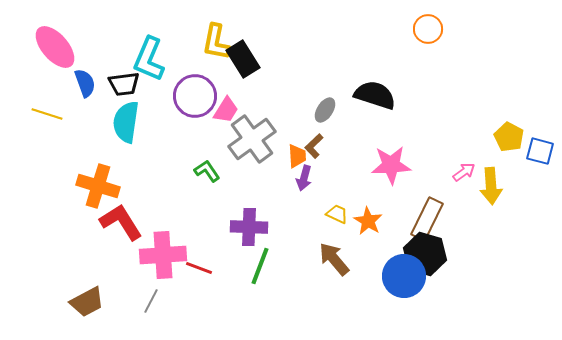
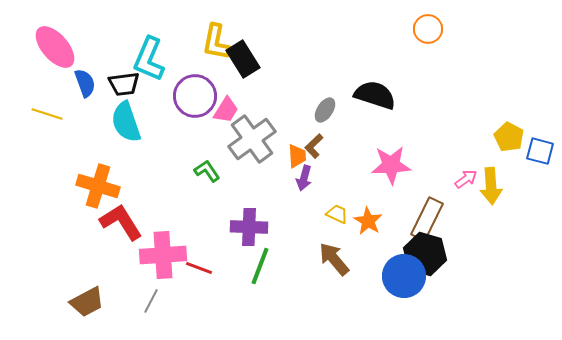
cyan semicircle: rotated 27 degrees counterclockwise
pink arrow: moved 2 px right, 7 px down
